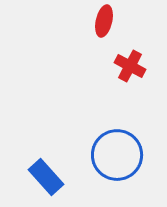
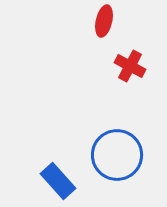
blue rectangle: moved 12 px right, 4 px down
